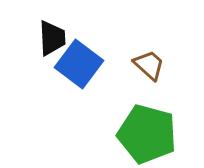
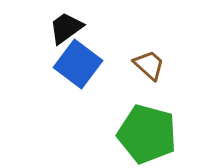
black trapezoid: moved 14 px right, 10 px up; rotated 123 degrees counterclockwise
blue square: moved 1 px left
